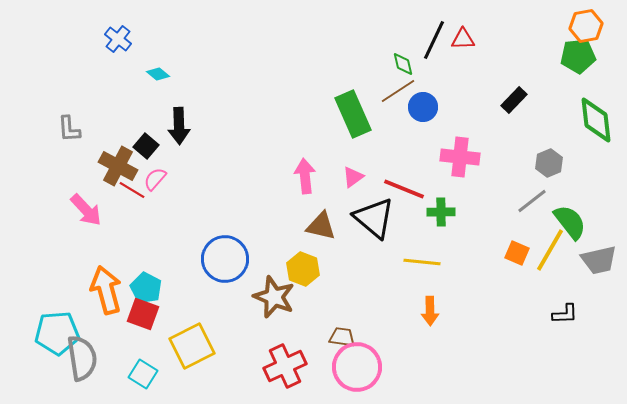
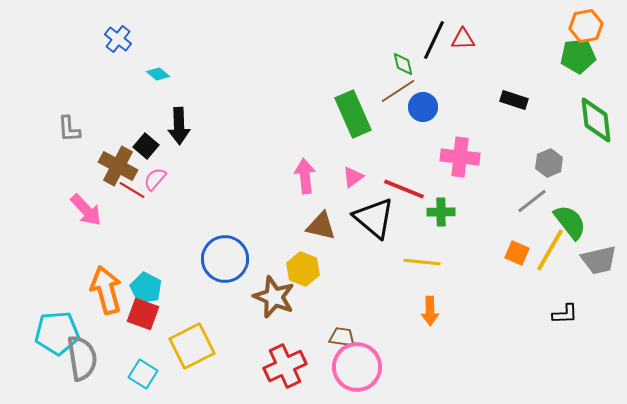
black rectangle at (514, 100): rotated 64 degrees clockwise
